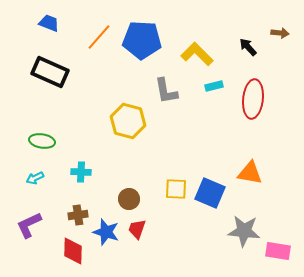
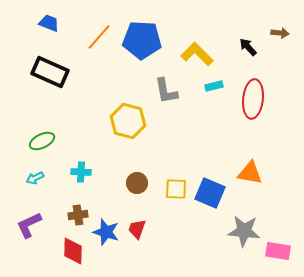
green ellipse: rotated 35 degrees counterclockwise
brown circle: moved 8 px right, 16 px up
